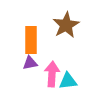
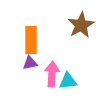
brown star: moved 15 px right
